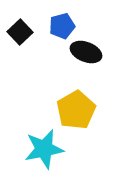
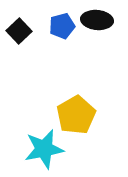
black square: moved 1 px left, 1 px up
black ellipse: moved 11 px right, 32 px up; rotated 16 degrees counterclockwise
yellow pentagon: moved 5 px down
